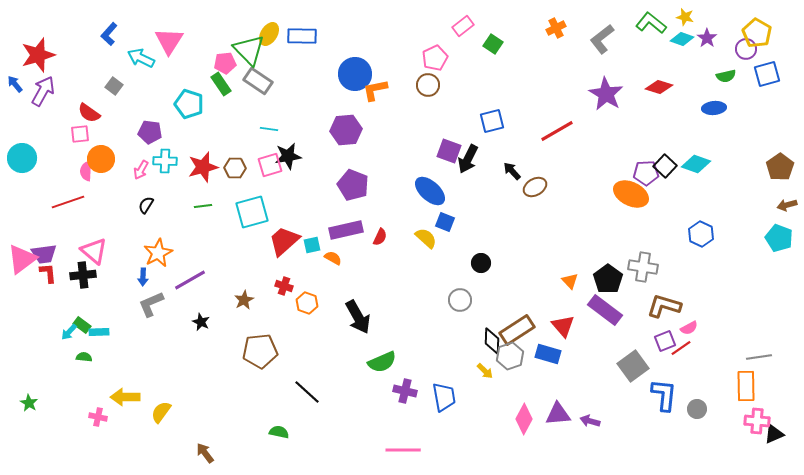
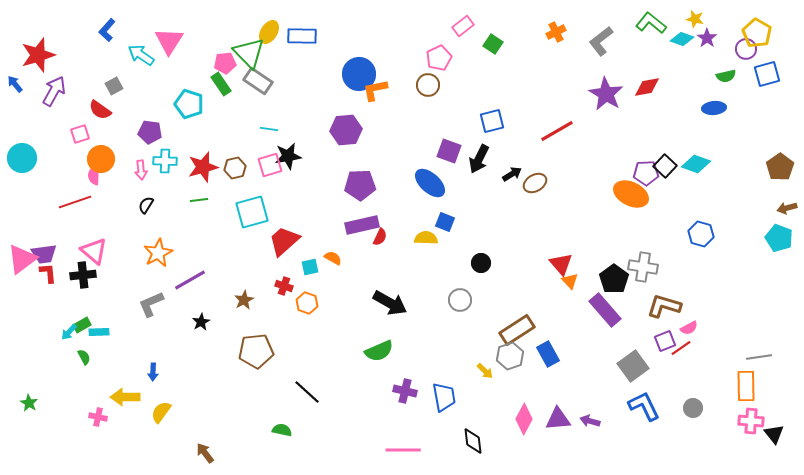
yellow star at (685, 17): moved 10 px right, 2 px down
orange cross at (556, 28): moved 4 px down
blue L-shape at (109, 34): moved 2 px left, 4 px up
yellow ellipse at (269, 34): moved 2 px up
gray L-shape at (602, 39): moved 1 px left, 2 px down
green triangle at (249, 50): moved 3 px down
cyan arrow at (141, 58): moved 3 px up; rotated 8 degrees clockwise
pink pentagon at (435, 58): moved 4 px right
blue circle at (355, 74): moved 4 px right
gray square at (114, 86): rotated 24 degrees clockwise
red diamond at (659, 87): moved 12 px left; rotated 28 degrees counterclockwise
purple arrow at (43, 91): moved 11 px right
red semicircle at (89, 113): moved 11 px right, 3 px up
pink square at (80, 134): rotated 12 degrees counterclockwise
black arrow at (468, 159): moved 11 px right
brown hexagon at (235, 168): rotated 15 degrees counterclockwise
pink arrow at (141, 170): rotated 36 degrees counterclockwise
pink semicircle at (86, 171): moved 8 px right, 4 px down
black arrow at (512, 171): moved 3 px down; rotated 102 degrees clockwise
purple pentagon at (353, 185): moved 7 px right; rotated 24 degrees counterclockwise
brown ellipse at (535, 187): moved 4 px up
blue ellipse at (430, 191): moved 8 px up
red line at (68, 202): moved 7 px right
brown arrow at (787, 205): moved 3 px down
green line at (203, 206): moved 4 px left, 6 px up
purple rectangle at (346, 230): moved 16 px right, 5 px up
blue hexagon at (701, 234): rotated 10 degrees counterclockwise
yellow semicircle at (426, 238): rotated 40 degrees counterclockwise
cyan square at (312, 245): moved 2 px left, 22 px down
blue arrow at (143, 277): moved 10 px right, 95 px down
black pentagon at (608, 279): moved 6 px right
purple rectangle at (605, 310): rotated 12 degrees clockwise
black arrow at (358, 317): moved 32 px right, 14 px up; rotated 32 degrees counterclockwise
black star at (201, 322): rotated 18 degrees clockwise
green rectangle at (82, 325): rotated 66 degrees counterclockwise
red triangle at (563, 326): moved 2 px left, 62 px up
black diamond at (492, 341): moved 19 px left, 100 px down; rotated 8 degrees counterclockwise
brown pentagon at (260, 351): moved 4 px left
blue rectangle at (548, 354): rotated 45 degrees clockwise
green semicircle at (84, 357): rotated 56 degrees clockwise
green semicircle at (382, 362): moved 3 px left, 11 px up
blue L-shape at (664, 395): moved 20 px left, 11 px down; rotated 32 degrees counterclockwise
gray circle at (697, 409): moved 4 px left, 1 px up
purple triangle at (558, 414): moved 5 px down
pink cross at (757, 421): moved 6 px left
green semicircle at (279, 432): moved 3 px right, 2 px up
black triangle at (774, 434): rotated 45 degrees counterclockwise
